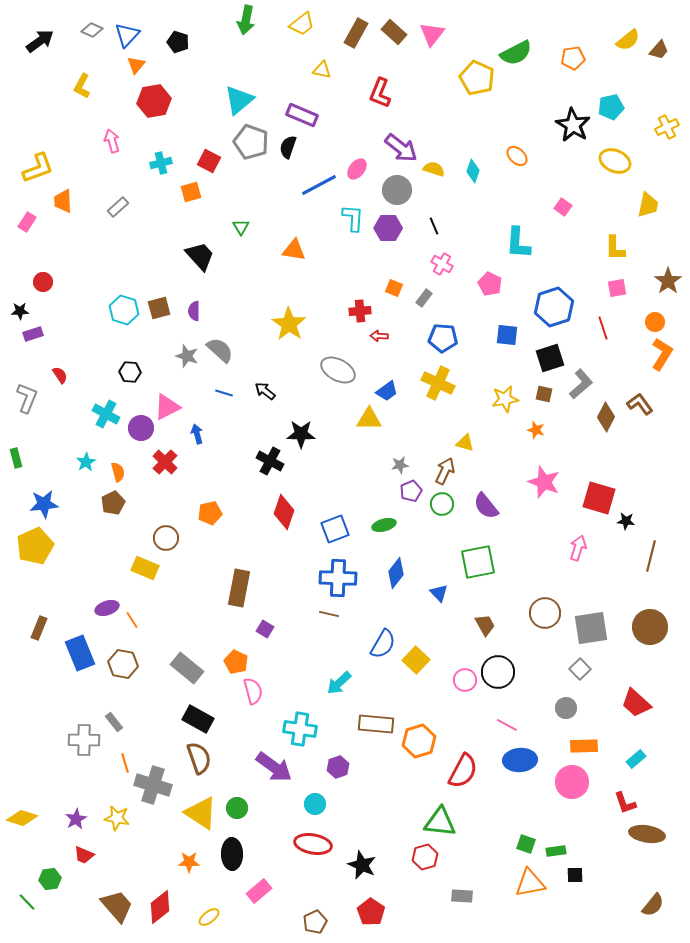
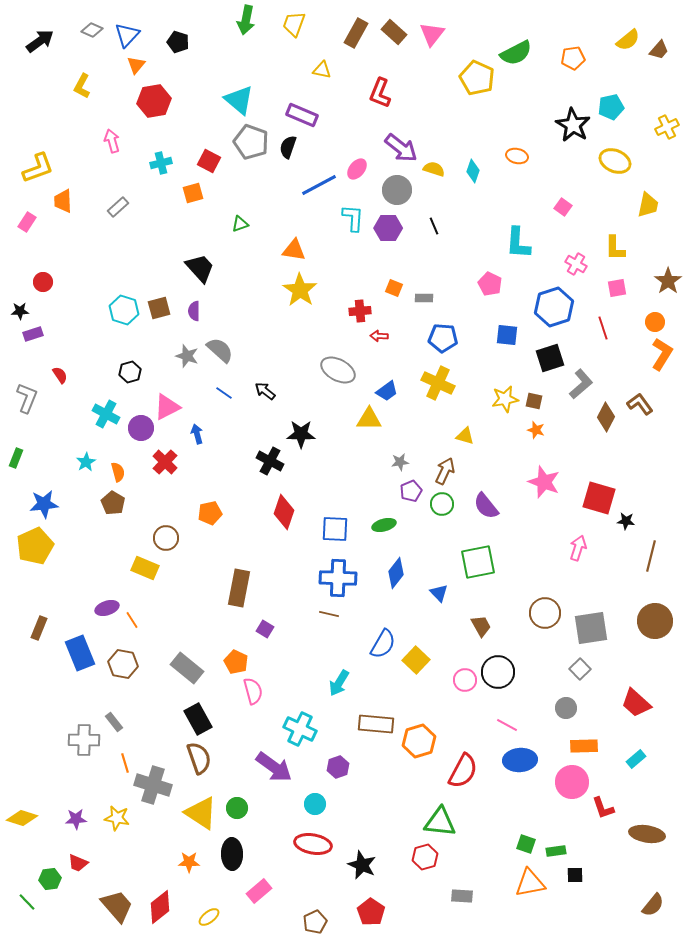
yellow trapezoid at (302, 24): moved 8 px left; rotated 148 degrees clockwise
cyan triangle at (239, 100): rotated 40 degrees counterclockwise
orange ellipse at (517, 156): rotated 30 degrees counterclockwise
orange square at (191, 192): moved 2 px right, 1 px down
green triangle at (241, 227): moved 1 px left, 3 px up; rotated 42 degrees clockwise
black trapezoid at (200, 256): moved 12 px down
pink cross at (442, 264): moved 134 px right
gray rectangle at (424, 298): rotated 54 degrees clockwise
yellow star at (289, 324): moved 11 px right, 34 px up
black hexagon at (130, 372): rotated 20 degrees counterclockwise
blue line at (224, 393): rotated 18 degrees clockwise
brown square at (544, 394): moved 10 px left, 7 px down
yellow triangle at (465, 443): moved 7 px up
green rectangle at (16, 458): rotated 36 degrees clockwise
gray star at (400, 465): moved 3 px up
brown pentagon at (113, 503): rotated 15 degrees counterclockwise
blue square at (335, 529): rotated 24 degrees clockwise
brown trapezoid at (485, 625): moved 4 px left, 1 px down
brown circle at (650, 627): moved 5 px right, 6 px up
cyan arrow at (339, 683): rotated 16 degrees counterclockwise
black rectangle at (198, 719): rotated 32 degrees clockwise
cyan cross at (300, 729): rotated 16 degrees clockwise
red L-shape at (625, 803): moved 22 px left, 5 px down
purple star at (76, 819): rotated 25 degrees clockwise
red trapezoid at (84, 855): moved 6 px left, 8 px down
